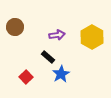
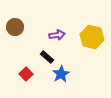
yellow hexagon: rotated 15 degrees counterclockwise
black rectangle: moved 1 px left
red square: moved 3 px up
